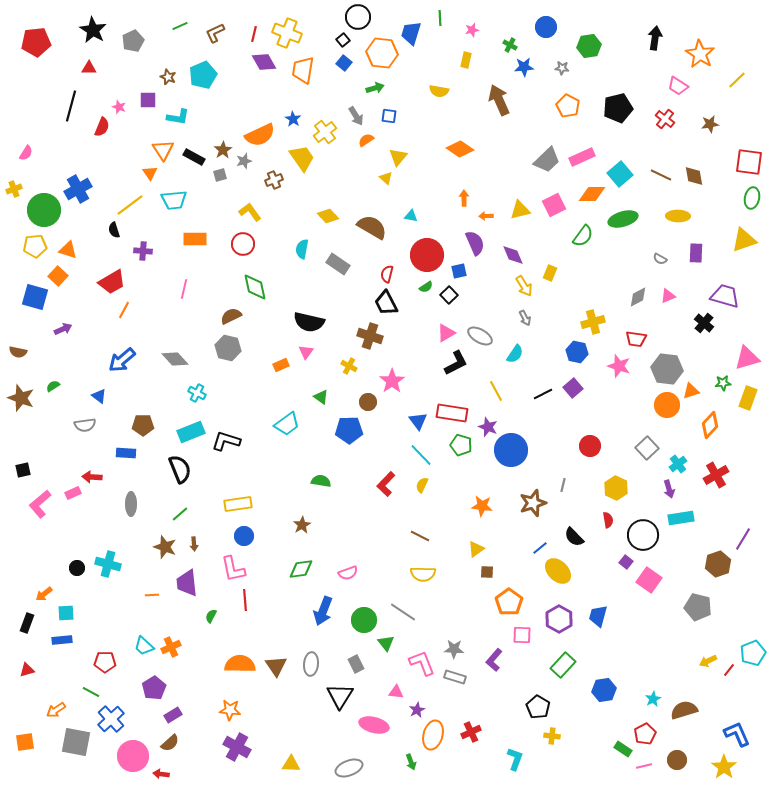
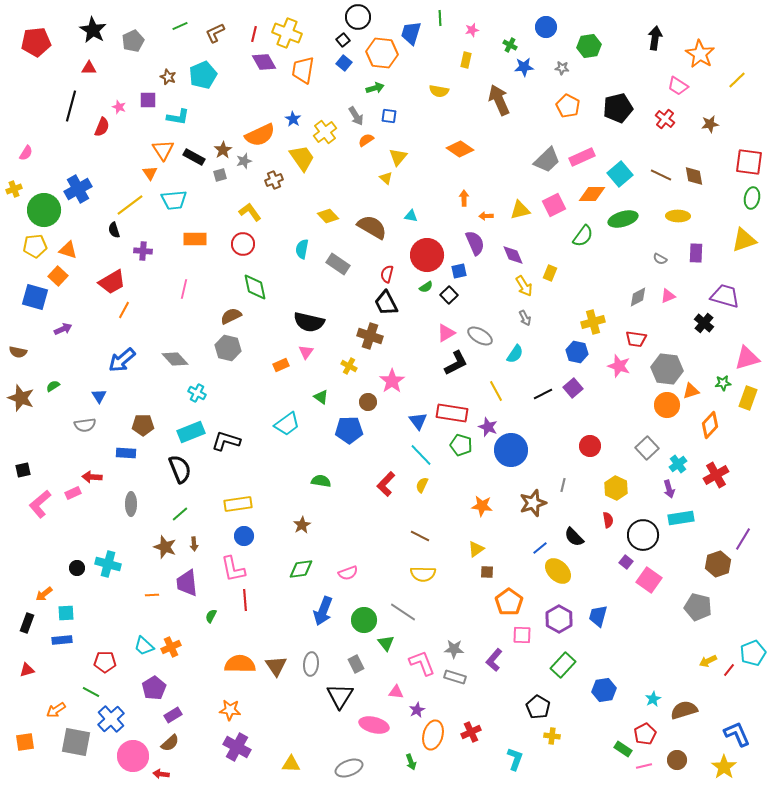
blue triangle at (99, 396): rotated 21 degrees clockwise
